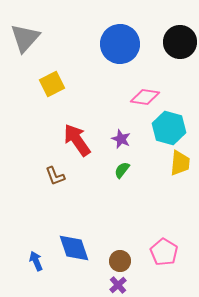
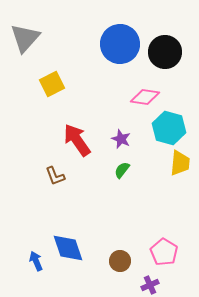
black circle: moved 15 px left, 10 px down
blue diamond: moved 6 px left
purple cross: moved 32 px right; rotated 18 degrees clockwise
